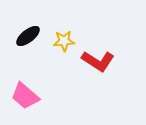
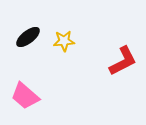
black ellipse: moved 1 px down
red L-shape: moved 25 px right; rotated 60 degrees counterclockwise
